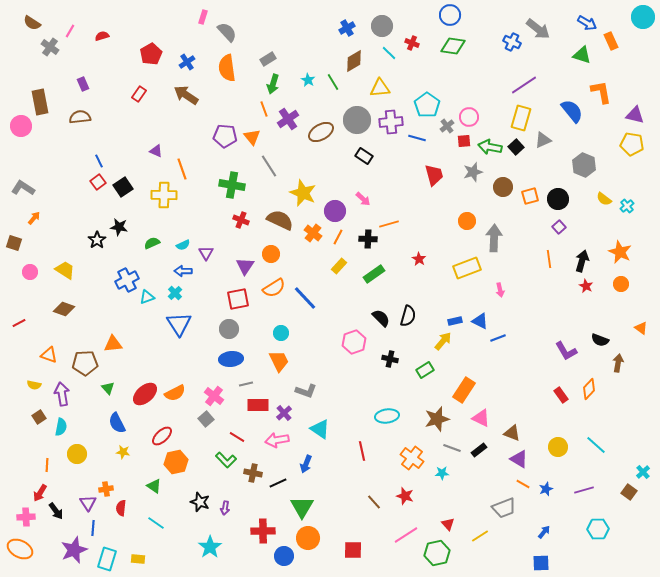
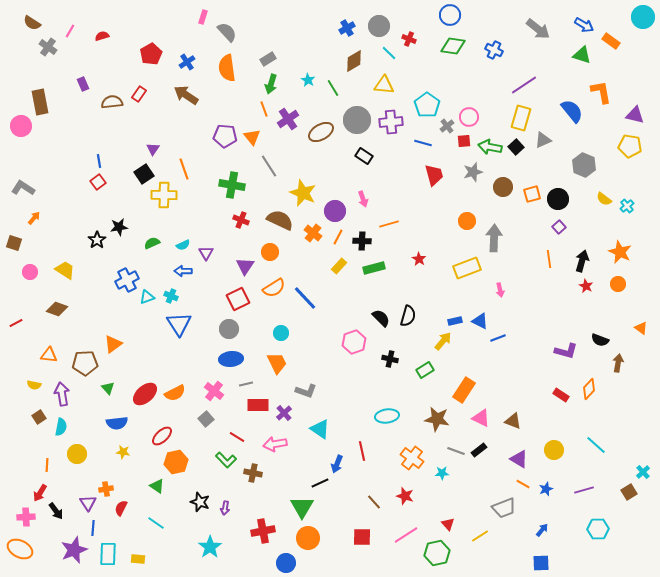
blue arrow at (587, 23): moved 3 px left, 2 px down
gray circle at (382, 26): moved 3 px left
orange rectangle at (611, 41): rotated 30 degrees counterclockwise
blue cross at (512, 42): moved 18 px left, 8 px down
red cross at (412, 43): moved 3 px left, 4 px up
gray cross at (50, 47): moved 2 px left
green line at (333, 82): moved 6 px down
green arrow at (273, 84): moved 2 px left
yellow triangle at (380, 88): moved 4 px right, 3 px up; rotated 10 degrees clockwise
brown semicircle at (80, 117): moved 32 px right, 15 px up
blue line at (417, 138): moved 6 px right, 5 px down
yellow pentagon at (632, 144): moved 2 px left, 2 px down
purple triangle at (156, 151): moved 3 px left, 2 px up; rotated 40 degrees clockwise
blue line at (99, 161): rotated 16 degrees clockwise
orange line at (182, 169): moved 2 px right
black square at (123, 187): moved 21 px right, 13 px up
orange square at (530, 196): moved 2 px right, 2 px up
pink arrow at (363, 199): rotated 28 degrees clockwise
black star at (119, 227): rotated 18 degrees counterclockwise
black cross at (368, 239): moved 6 px left, 2 px down
orange circle at (271, 254): moved 1 px left, 2 px up
green rectangle at (374, 274): moved 6 px up; rotated 20 degrees clockwise
orange circle at (621, 284): moved 3 px left
cyan cross at (175, 293): moved 4 px left, 3 px down; rotated 24 degrees counterclockwise
red square at (238, 299): rotated 15 degrees counterclockwise
brown diamond at (64, 309): moved 7 px left
red line at (19, 323): moved 3 px left
orange triangle at (113, 344): rotated 30 degrees counterclockwise
purple L-shape at (566, 351): rotated 45 degrees counterclockwise
orange triangle at (49, 355): rotated 12 degrees counterclockwise
orange trapezoid at (279, 361): moved 2 px left, 2 px down
red rectangle at (561, 395): rotated 21 degrees counterclockwise
pink cross at (214, 396): moved 5 px up
brown star at (437, 419): rotated 25 degrees clockwise
blue semicircle at (117, 423): rotated 70 degrees counterclockwise
brown triangle at (512, 433): moved 1 px right, 12 px up
pink arrow at (277, 440): moved 2 px left, 4 px down
yellow circle at (558, 447): moved 4 px left, 3 px down
gray line at (452, 448): moved 4 px right, 3 px down
blue arrow at (306, 464): moved 31 px right
black line at (278, 483): moved 42 px right
green triangle at (154, 486): moved 3 px right
brown square at (629, 492): rotated 21 degrees clockwise
red semicircle at (121, 508): rotated 21 degrees clockwise
red cross at (263, 531): rotated 10 degrees counterclockwise
blue arrow at (544, 532): moved 2 px left, 2 px up
red square at (353, 550): moved 9 px right, 13 px up
blue circle at (284, 556): moved 2 px right, 7 px down
cyan rectangle at (107, 559): moved 1 px right, 5 px up; rotated 15 degrees counterclockwise
